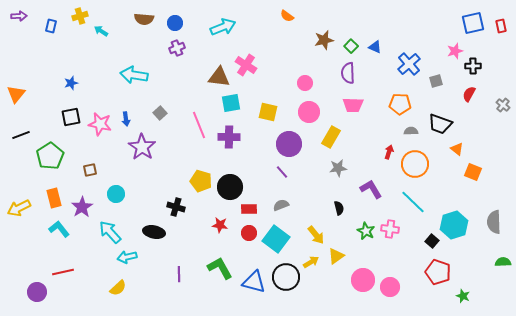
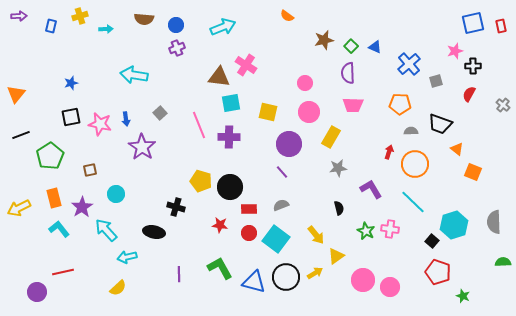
blue circle at (175, 23): moved 1 px right, 2 px down
cyan arrow at (101, 31): moved 5 px right, 2 px up; rotated 144 degrees clockwise
cyan arrow at (110, 232): moved 4 px left, 2 px up
yellow arrow at (311, 262): moved 4 px right, 11 px down
